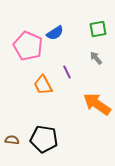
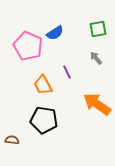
black pentagon: moved 19 px up
